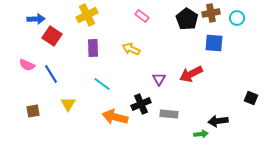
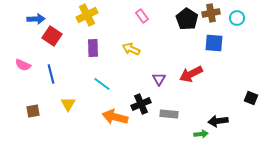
pink rectangle: rotated 16 degrees clockwise
pink semicircle: moved 4 px left
blue line: rotated 18 degrees clockwise
